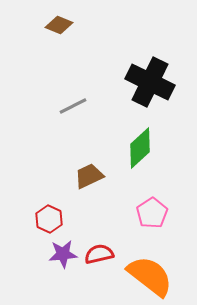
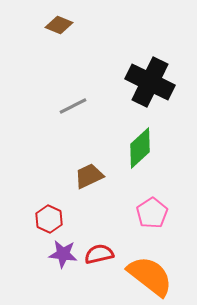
purple star: rotated 12 degrees clockwise
